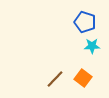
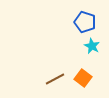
cyan star: rotated 28 degrees clockwise
brown line: rotated 18 degrees clockwise
